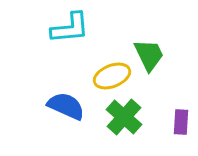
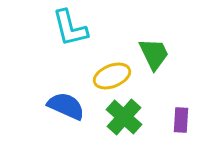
cyan L-shape: rotated 81 degrees clockwise
green trapezoid: moved 5 px right, 1 px up
purple rectangle: moved 2 px up
